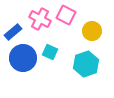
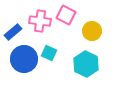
pink cross: moved 2 px down; rotated 20 degrees counterclockwise
cyan square: moved 1 px left, 1 px down
blue circle: moved 1 px right, 1 px down
cyan hexagon: rotated 15 degrees counterclockwise
